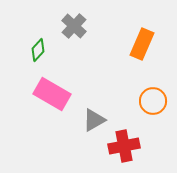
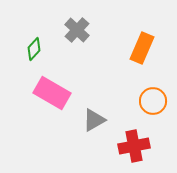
gray cross: moved 3 px right, 4 px down
orange rectangle: moved 4 px down
green diamond: moved 4 px left, 1 px up
pink rectangle: moved 1 px up
red cross: moved 10 px right
